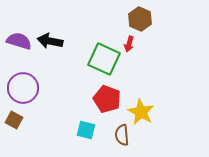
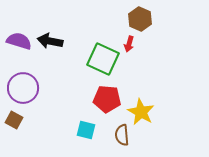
green square: moved 1 px left
red pentagon: rotated 16 degrees counterclockwise
